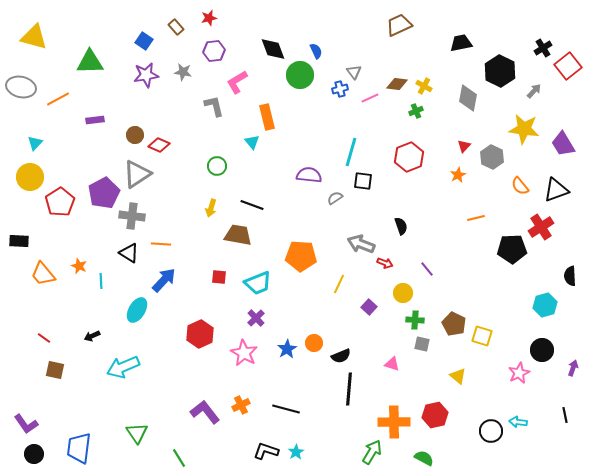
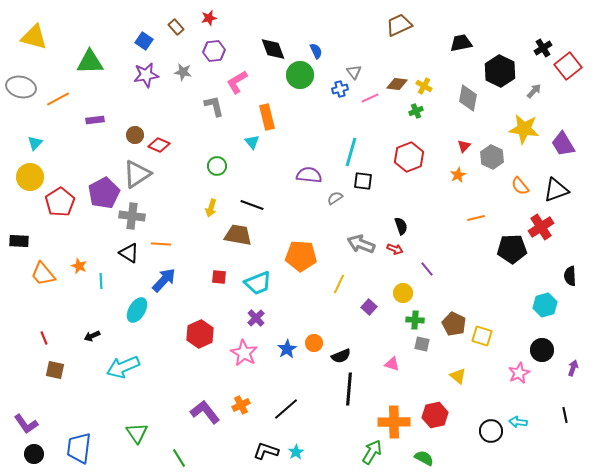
red arrow at (385, 263): moved 10 px right, 14 px up
red line at (44, 338): rotated 32 degrees clockwise
black line at (286, 409): rotated 56 degrees counterclockwise
